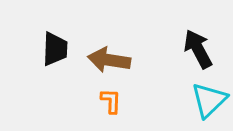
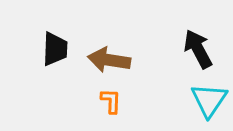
cyan triangle: rotated 12 degrees counterclockwise
